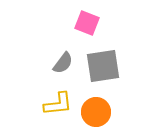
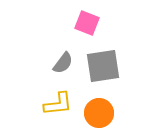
orange circle: moved 3 px right, 1 px down
